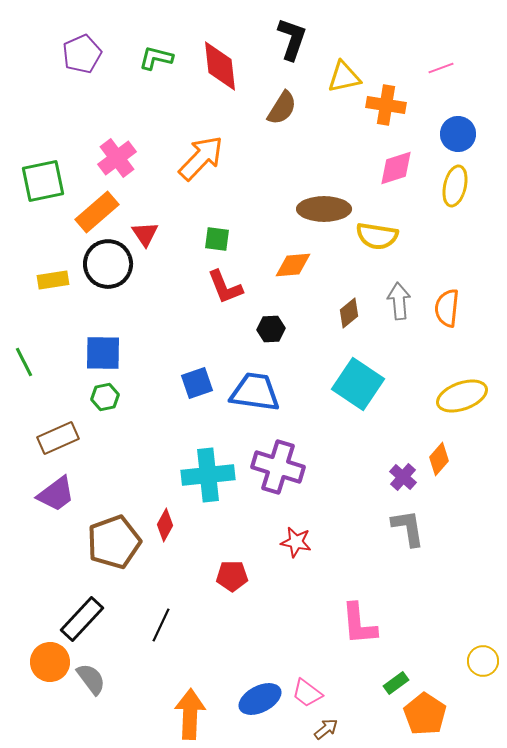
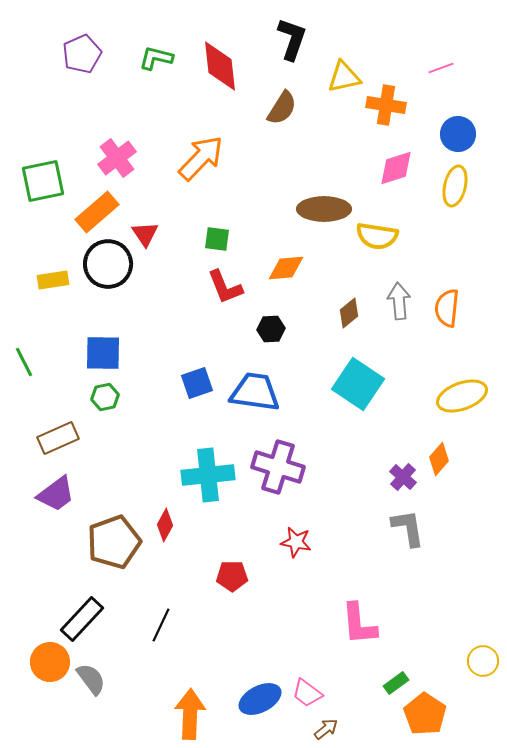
orange diamond at (293, 265): moved 7 px left, 3 px down
